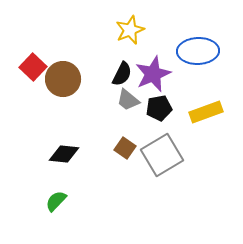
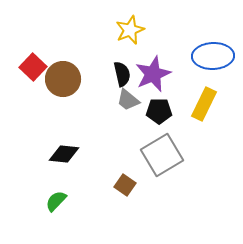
blue ellipse: moved 15 px right, 5 px down
black semicircle: rotated 40 degrees counterclockwise
black pentagon: moved 3 px down; rotated 10 degrees clockwise
yellow rectangle: moved 2 px left, 8 px up; rotated 44 degrees counterclockwise
brown square: moved 37 px down
